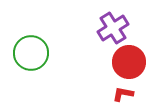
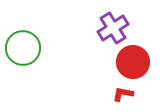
green circle: moved 8 px left, 5 px up
red circle: moved 4 px right
